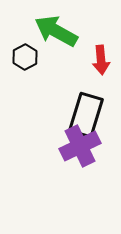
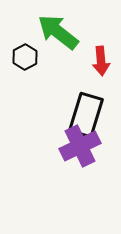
green arrow: moved 2 px right, 1 px down; rotated 9 degrees clockwise
red arrow: moved 1 px down
